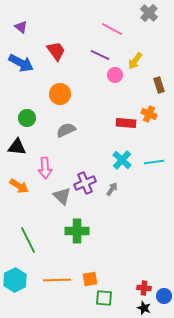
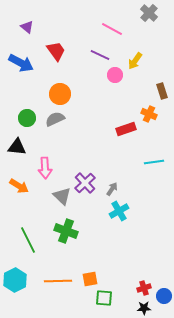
purple triangle: moved 6 px right
brown rectangle: moved 3 px right, 6 px down
red rectangle: moved 6 px down; rotated 24 degrees counterclockwise
gray semicircle: moved 11 px left, 11 px up
cyan cross: moved 3 px left, 51 px down; rotated 18 degrees clockwise
purple cross: rotated 20 degrees counterclockwise
green cross: moved 11 px left; rotated 20 degrees clockwise
orange line: moved 1 px right, 1 px down
red cross: rotated 24 degrees counterclockwise
black star: rotated 24 degrees counterclockwise
